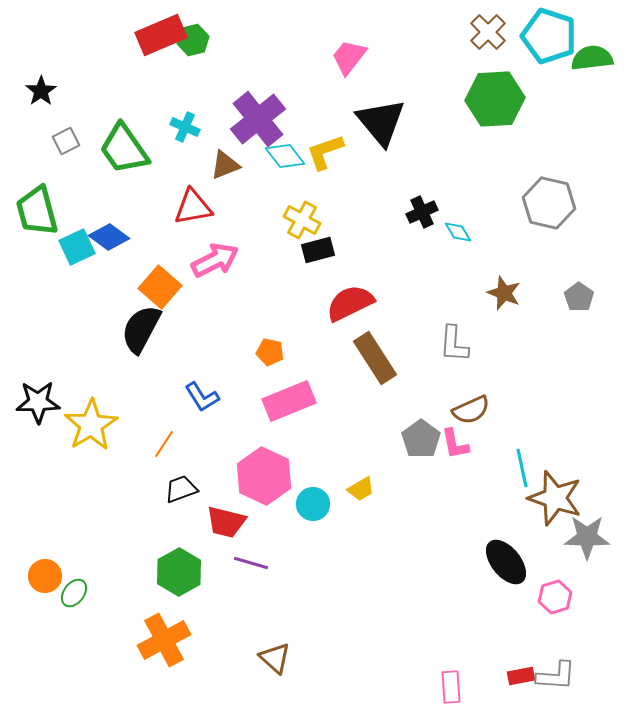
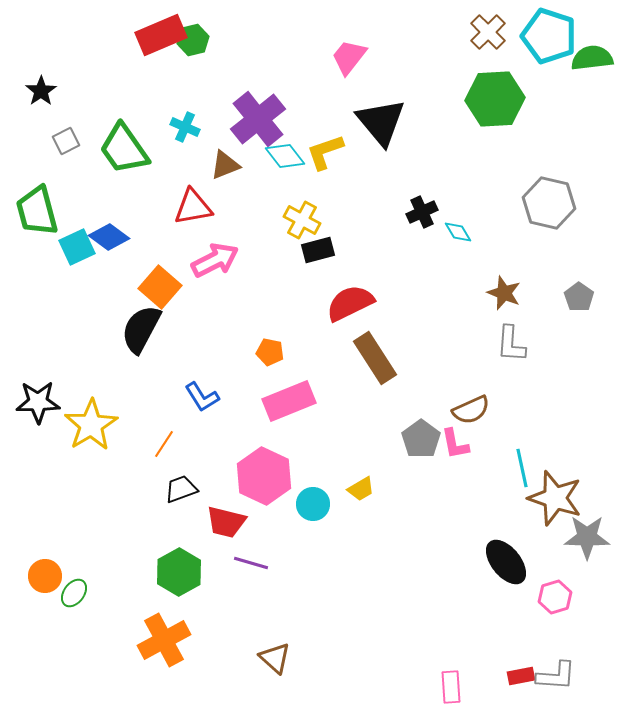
gray L-shape at (454, 344): moved 57 px right
